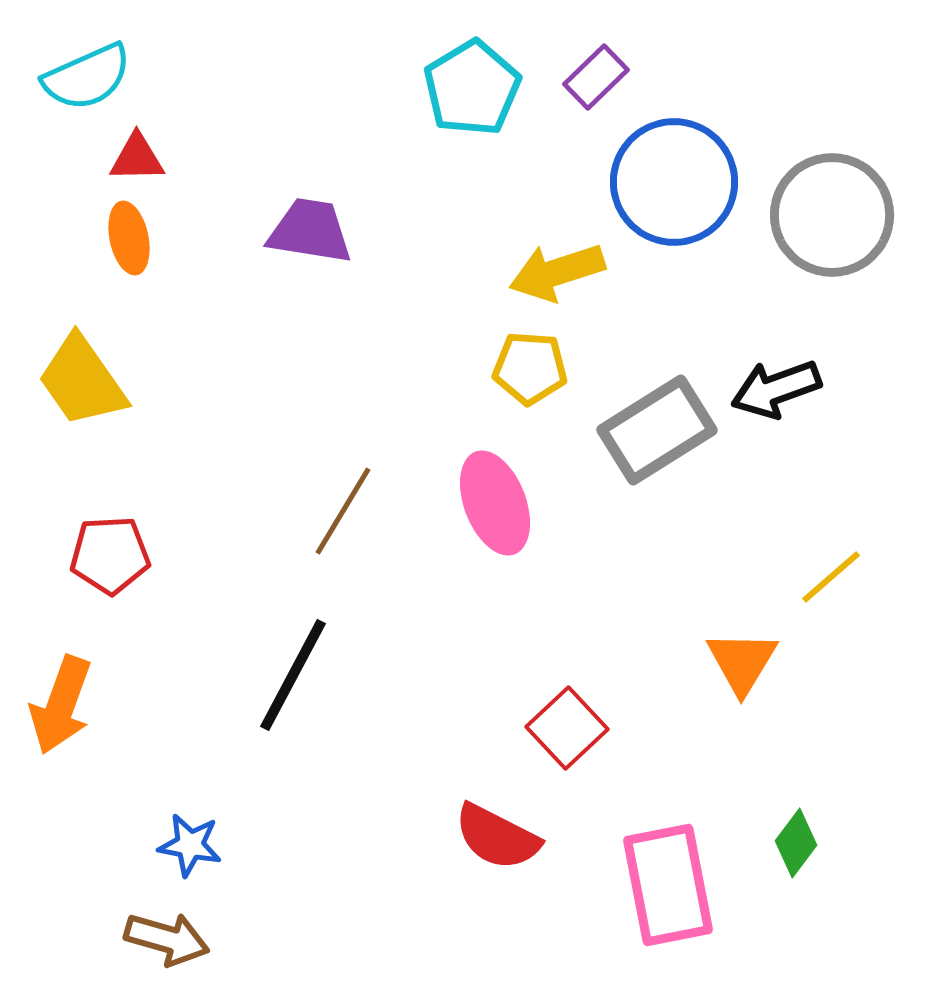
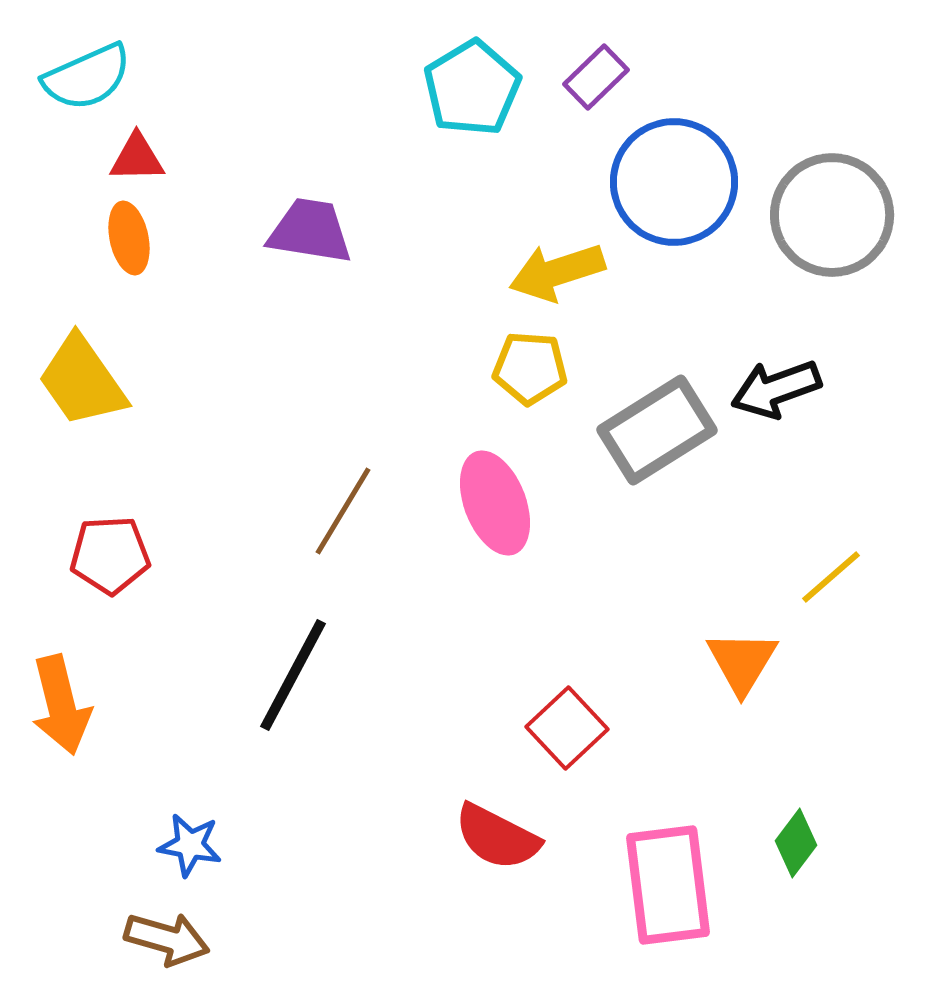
orange arrow: rotated 34 degrees counterclockwise
pink rectangle: rotated 4 degrees clockwise
